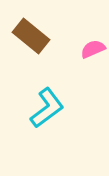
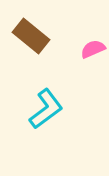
cyan L-shape: moved 1 px left, 1 px down
